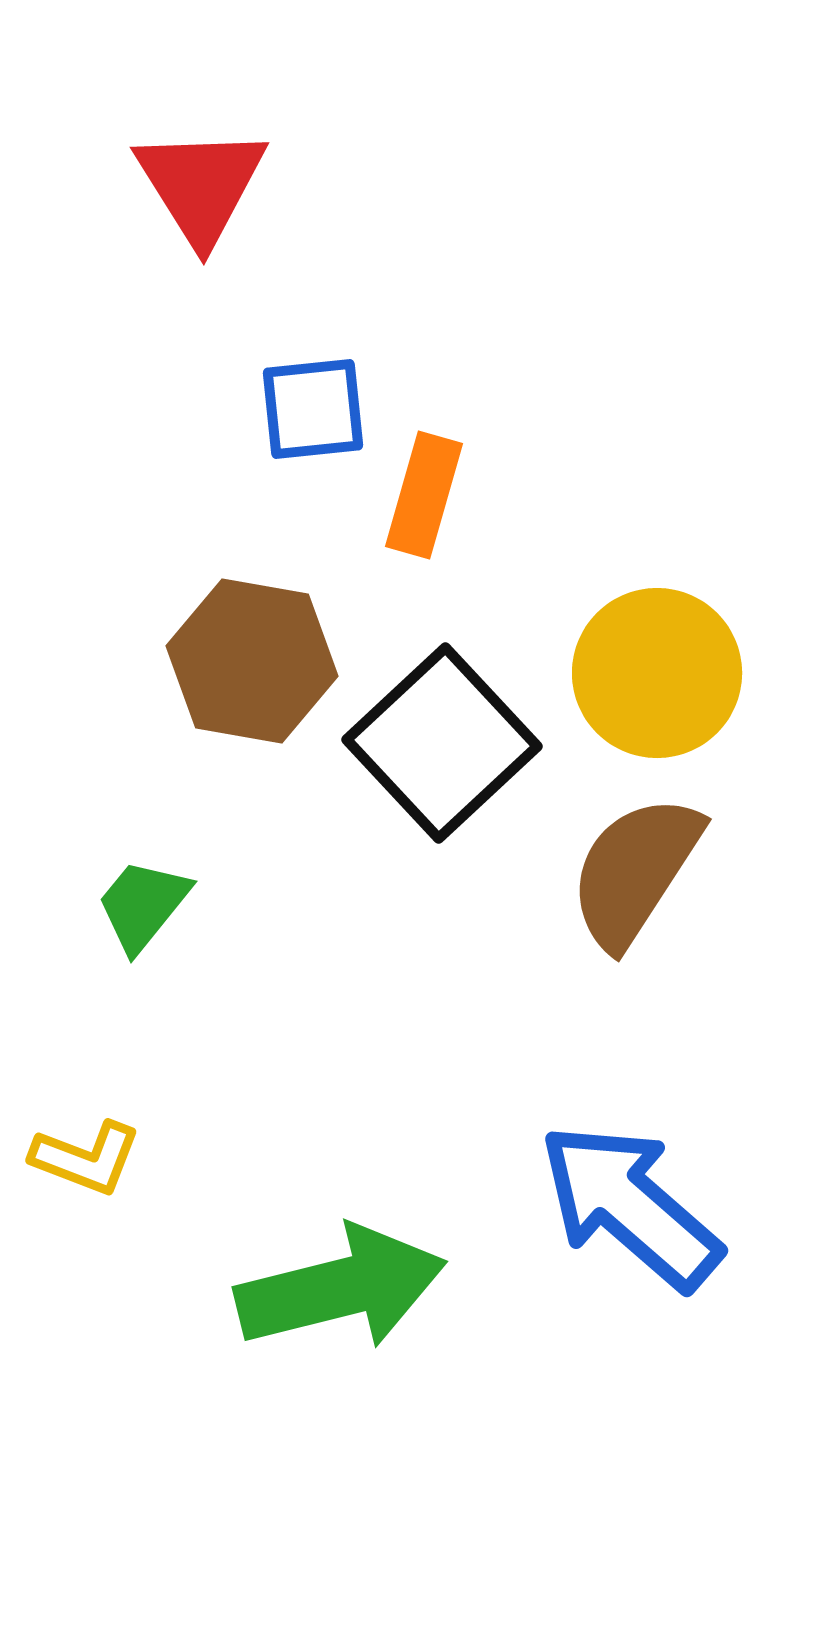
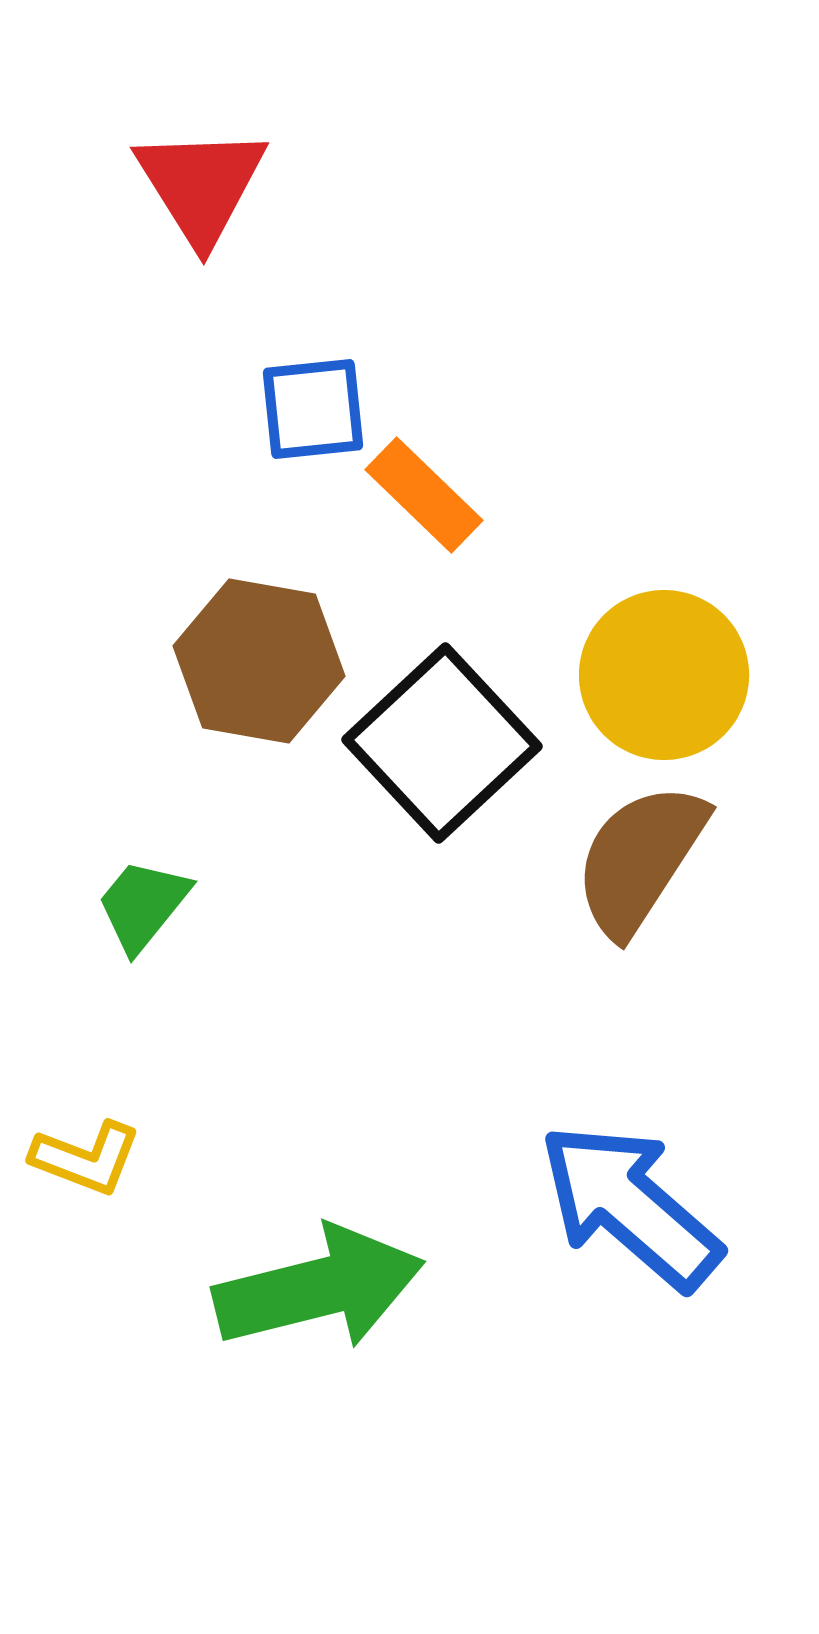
orange rectangle: rotated 62 degrees counterclockwise
brown hexagon: moved 7 px right
yellow circle: moved 7 px right, 2 px down
brown semicircle: moved 5 px right, 12 px up
green arrow: moved 22 px left
